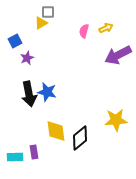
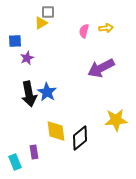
yellow arrow: rotated 16 degrees clockwise
blue square: rotated 24 degrees clockwise
purple arrow: moved 17 px left, 13 px down
blue star: rotated 18 degrees clockwise
cyan rectangle: moved 5 px down; rotated 70 degrees clockwise
